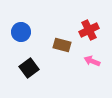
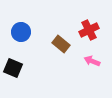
brown rectangle: moved 1 px left, 1 px up; rotated 24 degrees clockwise
black square: moved 16 px left; rotated 30 degrees counterclockwise
